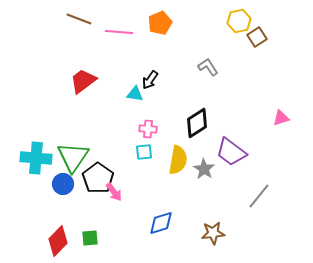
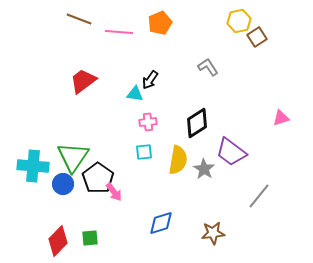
pink cross: moved 7 px up; rotated 12 degrees counterclockwise
cyan cross: moved 3 px left, 8 px down
